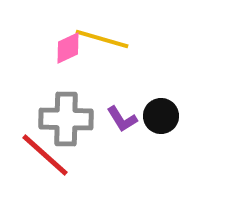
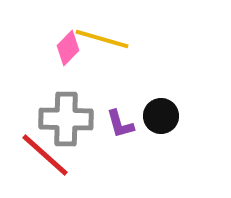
pink diamond: rotated 20 degrees counterclockwise
purple L-shape: moved 2 px left, 5 px down; rotated 16 degrees clockwise
